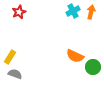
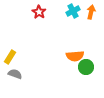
red star: moved 20 px right; rotated 16 degrees counterclockwise
orange semicircle: rotated 30 degrees counterclockwise
green circle: moved 7 px left
